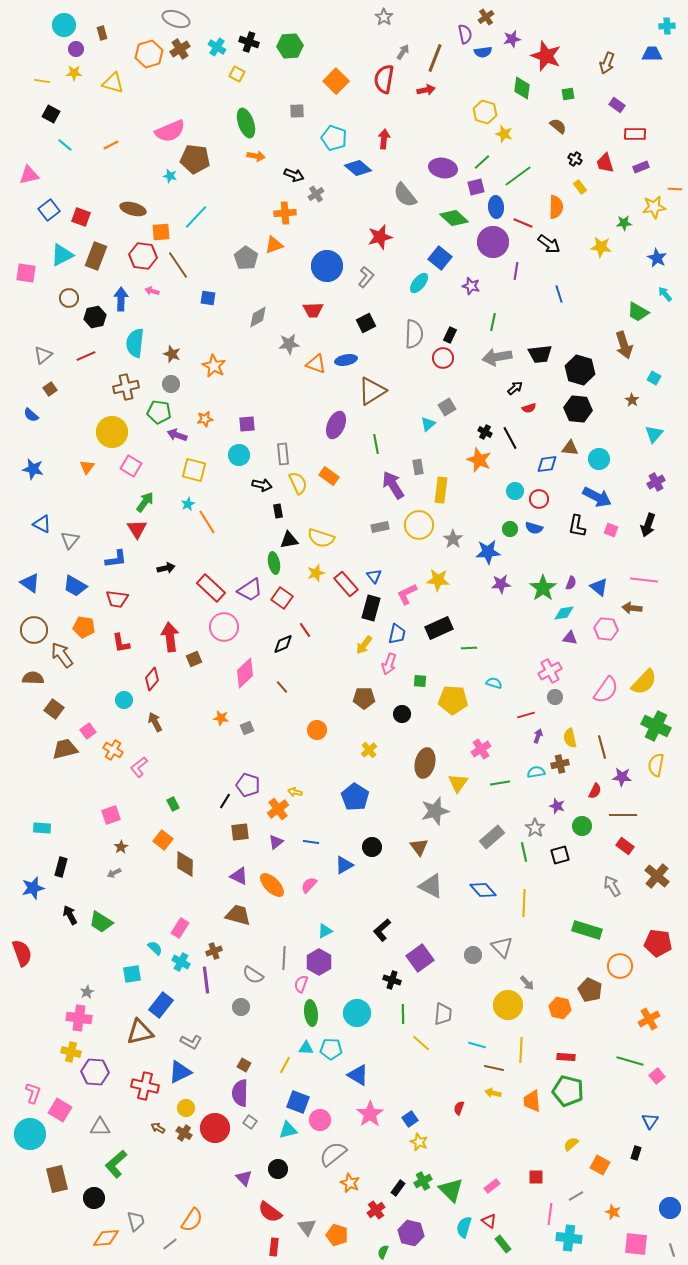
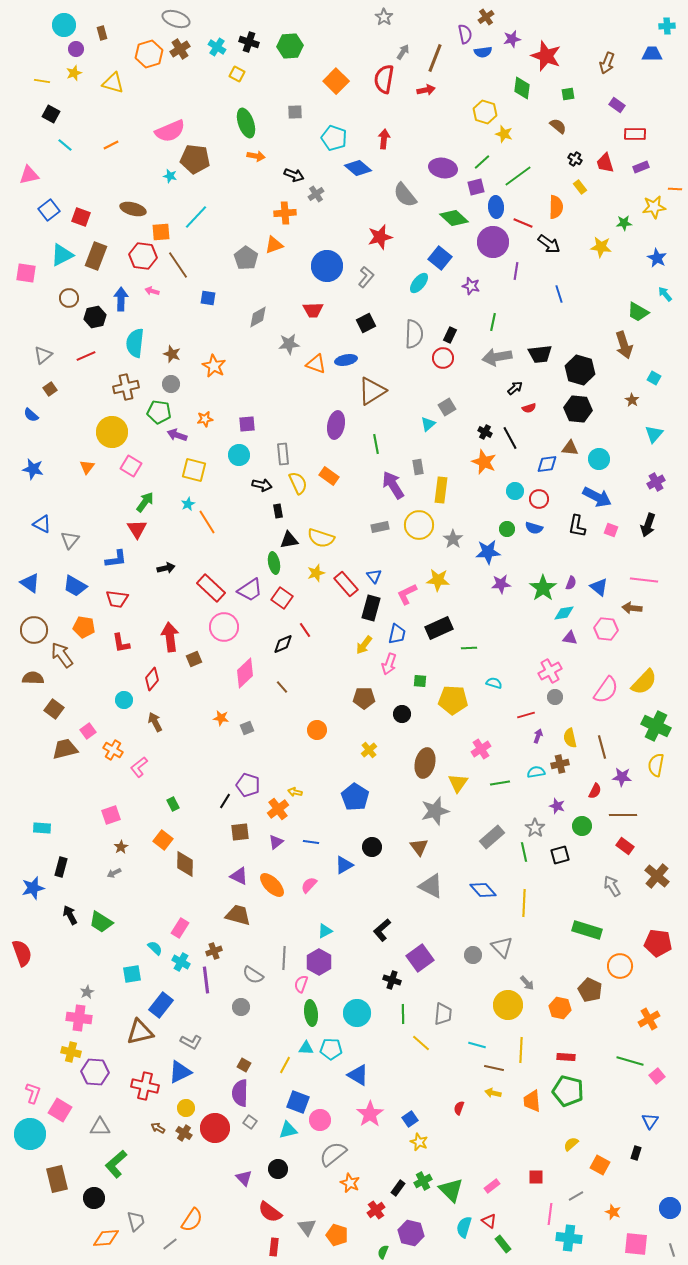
yellow star at (74, 73): rotated 21 degrees counterclockwise
gray square at (297, 111): moved 2 px left, 1 px down
purple ellipse at (336, 425): rotated 12 degrees counterclockwise
orange star at (479, 460): moved 5 px right, 2 px down
green circle at (510, 529): moved 3 px left
